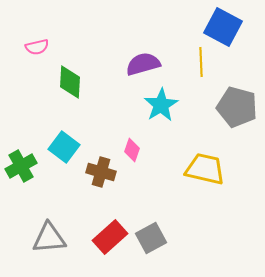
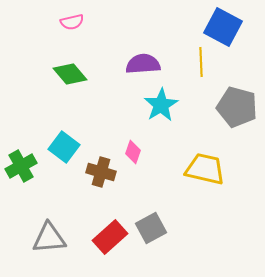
pink semicircle: moved 35 px right, 25 px up
purple semicircle: rotated 12 degrees clockwise
green diamond: moved 8 px up; rotated 44 degrees counterclockwise
pink diamond: moved 1 px right, 2 px down
gray square: moved 10 px up
